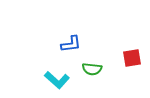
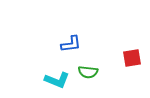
green semicircle: moved 4 px left, 3 px down
cyan L-shape: rotated 20 degrees counterclockwise
